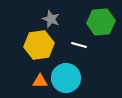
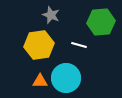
gray star: moved 4 px up
